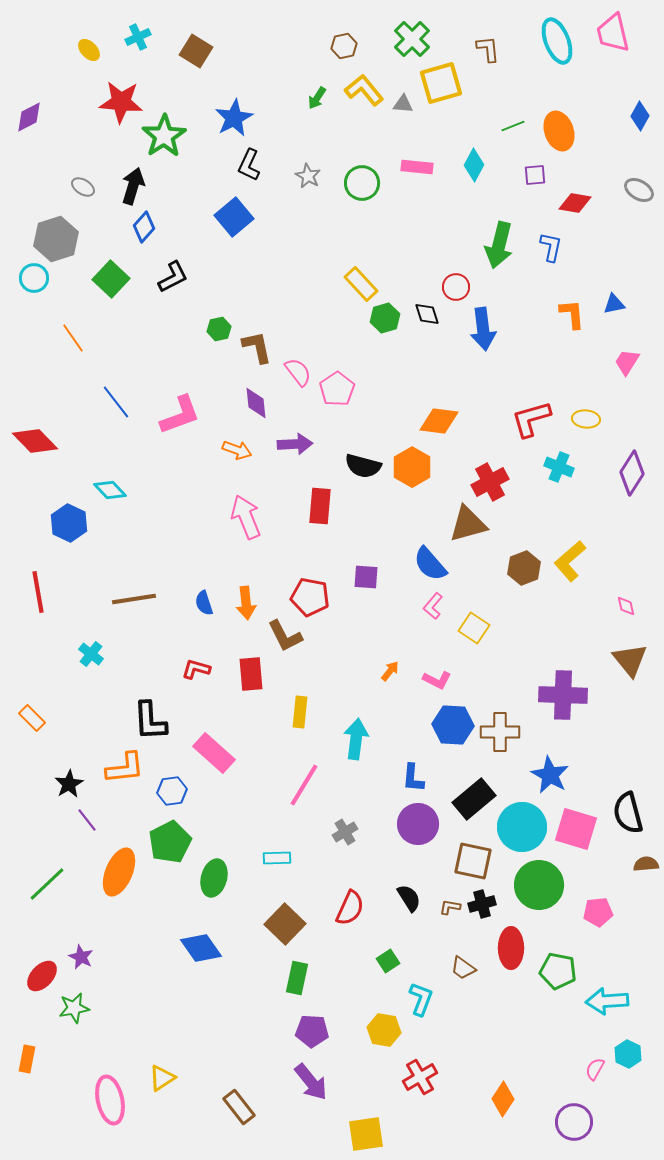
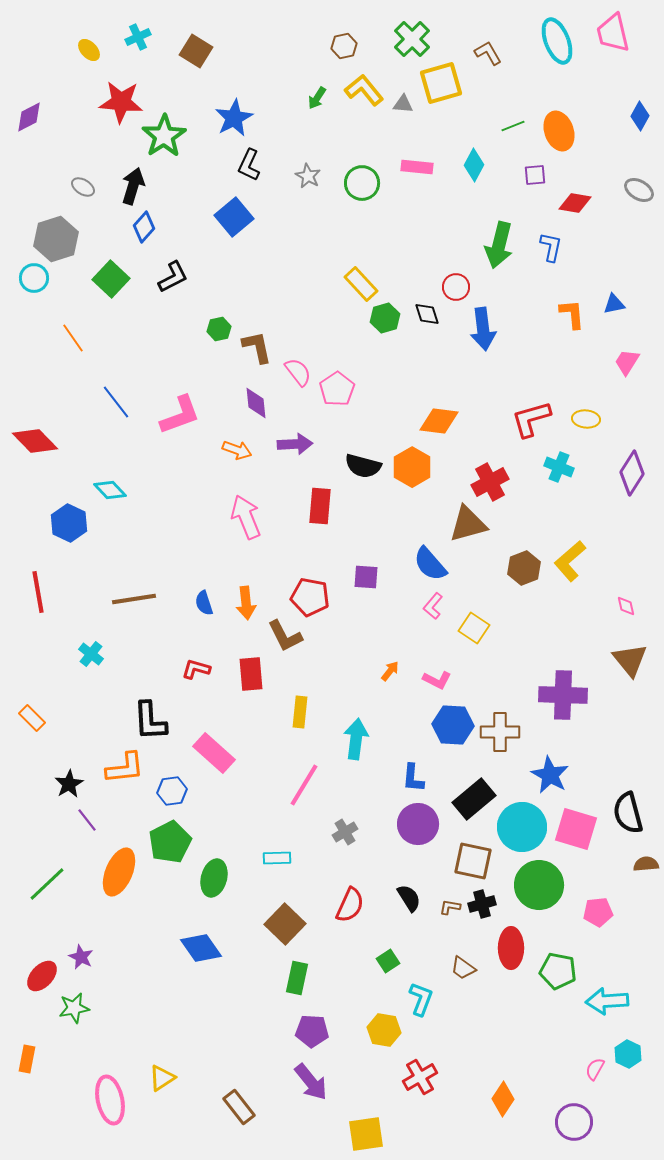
brown L-shape at (488, 49): moved 4 px down; rotated 24 degrees counterclockwise
red semicircle at (350, 908): moved 3 px up
